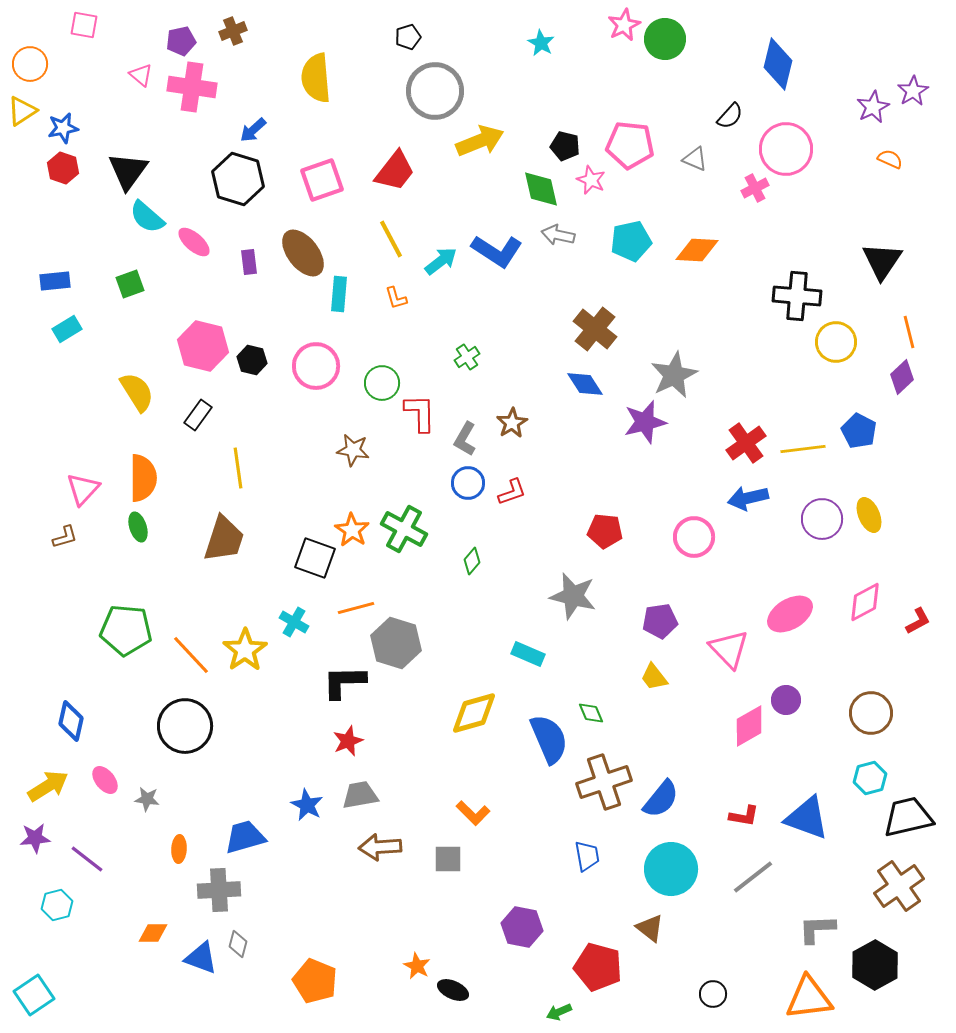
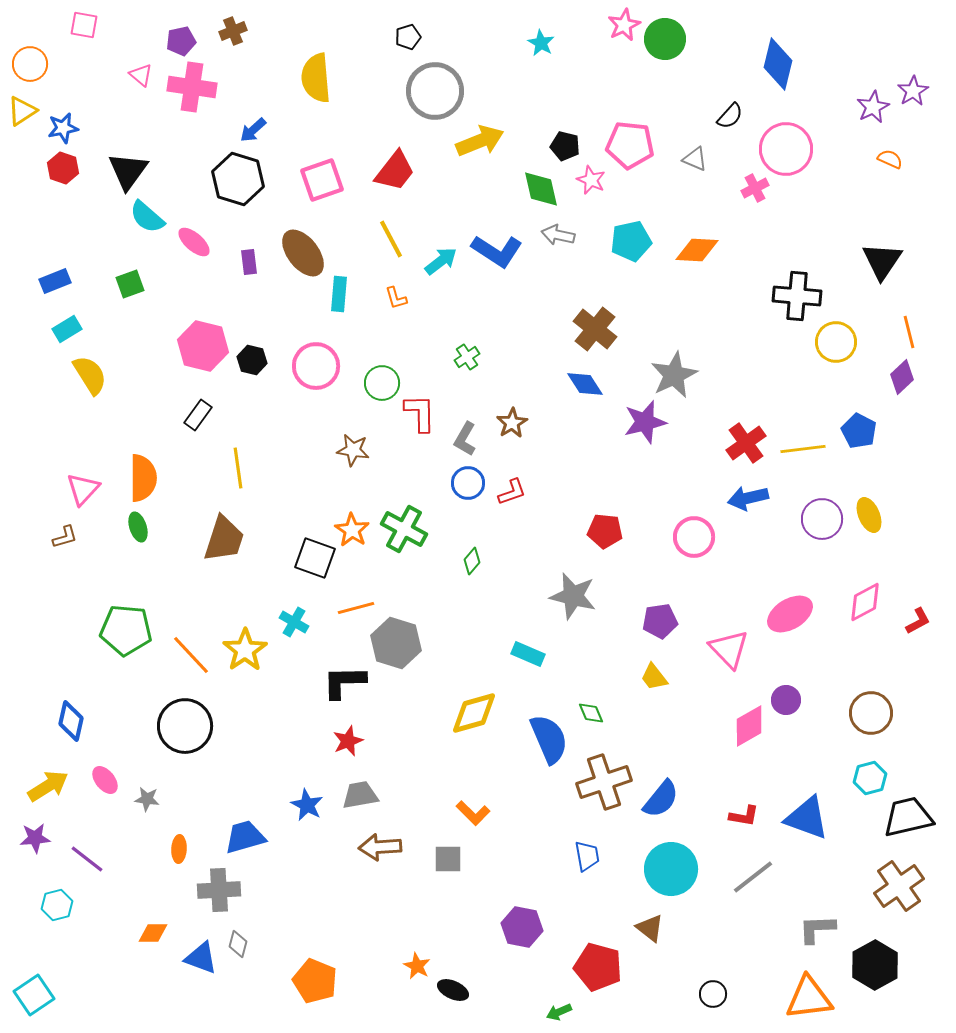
blue rectangle at (55, 281): rotated 16 degrees counterclockwise
yellow semicircle at (137, 392): moved 47 px left, 17 px up
